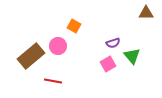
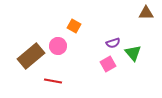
green triangle: moved 1 px right, 3 px up
